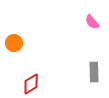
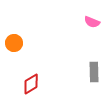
pink semicircle: rotated 28 degrees counterclockwise
